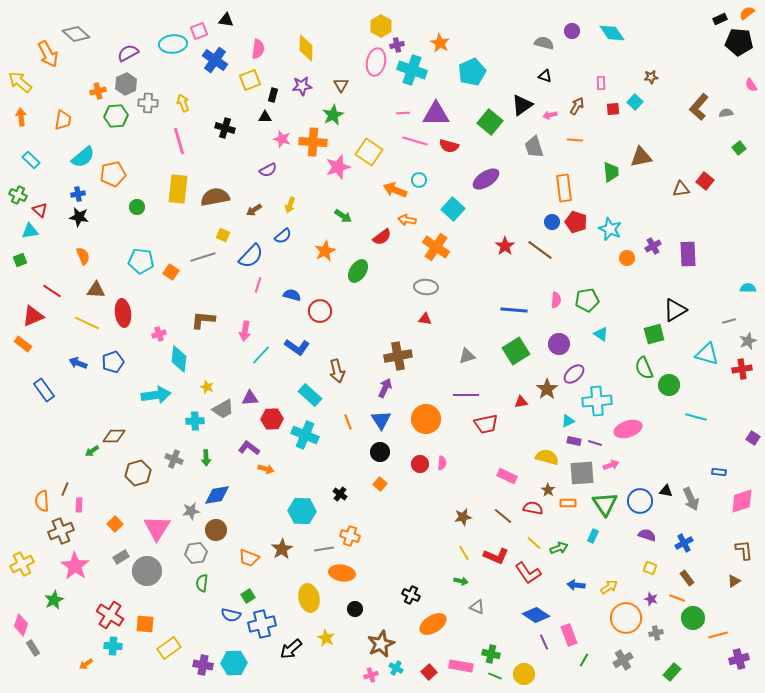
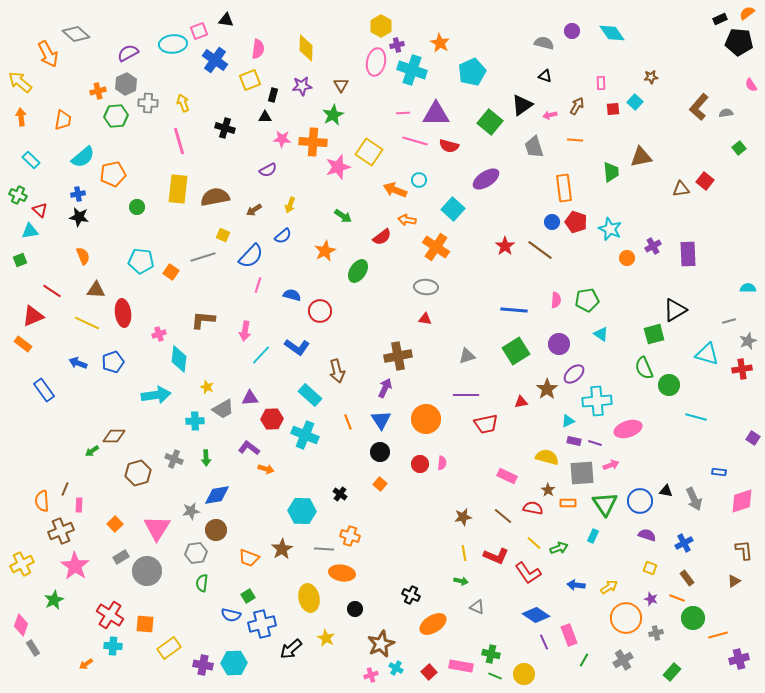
pink star at (282, 139): rotated 12 degrees counterclockwise
gray arrow at (691, 499): moved 3 px right
gray line at (324, 549): rotated 12 degrees clockwise
yellow line at (464, 553): rotated 21 degrees clockwise
